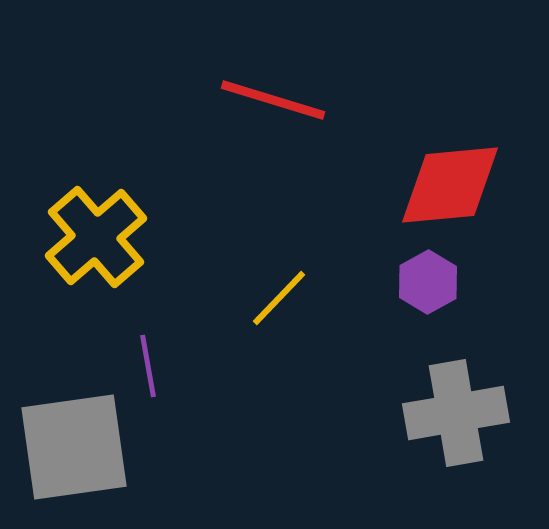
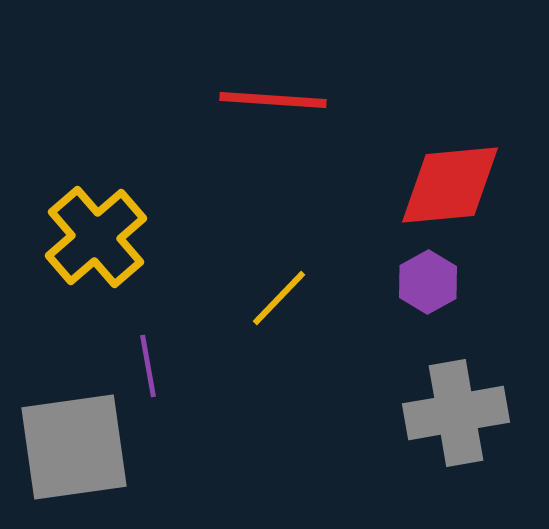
red line: rotated 13 degrees counterclockwise
